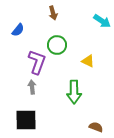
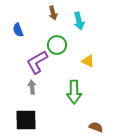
cyan arrow: moved 23 px left; rotated 42 degrees clockwise
blue semicircle: rotated 120 degrees clockwise
purple L-shape: rotated 140 degrees counterclockwise
